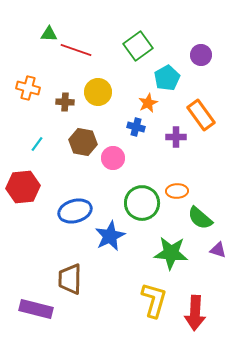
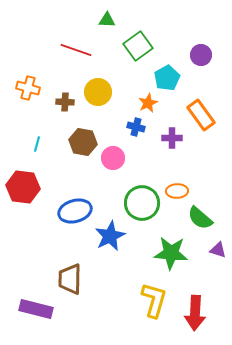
green triangle: moved 58 px right, 14 px up
purple cross: moved 4 px left, 1 px down
cyan line: rotated 21 degrees counterclockwise
red hexagon: rotated 12 degrees clockwise
